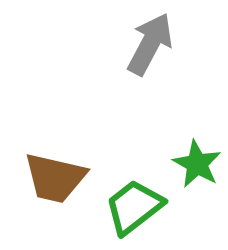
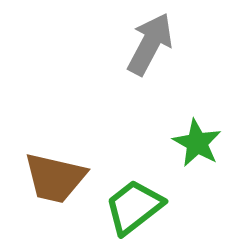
green star: moved 21 px up
